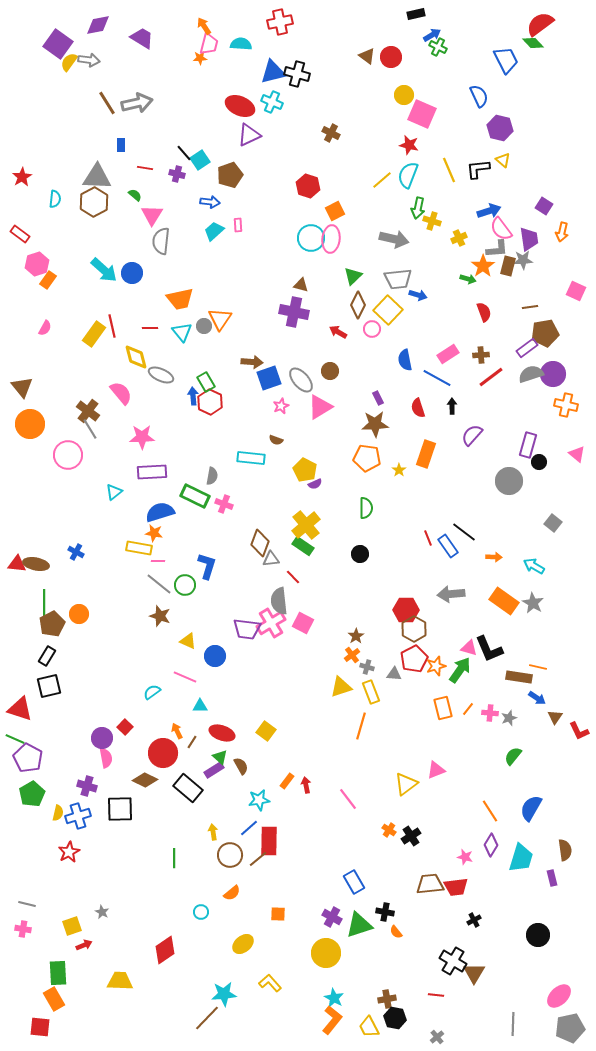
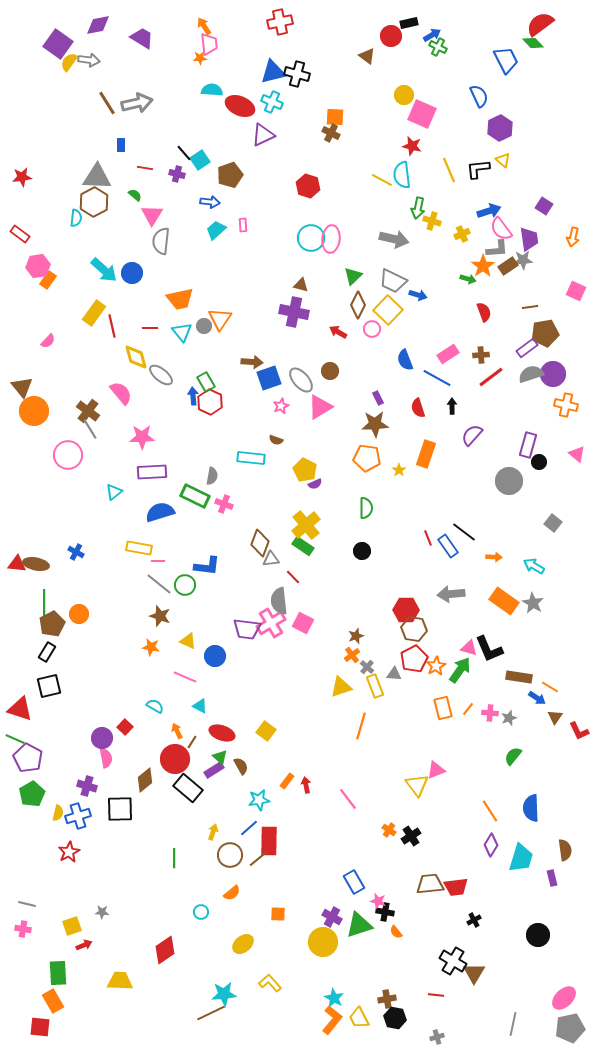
black rectangle at (416, 14): moved 7 px left, 9 px down
pink trapezoid at (209, 44): rotated 20 degrees counterclockwise
cyan semicircle at (241, 44): moved 29 px left, 46 px down
red circle at (391, 57): moved 21 px up
purple hexagon at (500, 128): rotated 20 degrees clockwise
purple triangle at (249, 135): moved 14 px right
red star at (409, 145): moved 3 px right, 1 px down
cyan semicircle at (408, 175): moved 6 px left; rotated 28 degrees counterclockwise
red star at (22, 177): rotated 24 degrees clockwise
yellow line at (382, 180): rotated 70 degrees clockwise
cyan semicircle at (55, 199): moved 21 px right, 19 px down
orange square at (335, 211): moved 94 px up; rotated 30 degrees clockwise
pink rectangle at (238, 225): moved 5 px right
cyan trapezoid at (214, 231): moved 2 px right, 1 px up
orange arrow at (562, 232): moved 11 px right, 5 px down
yellow cross at (459, 238): moved 3 px right, 4 px up
pink hexagon at (37, 264): moved 1 px right, 2 px down; rotated 10 degrees clockwise
brown rectangle at (508, 266): rotated 42 degrees clockwise
gray trapezoid at (398, 279): moved 5 px left, 2 px down; rotated 32 degrees clockwise
pink semicircle at (45, 328): moved 3 px right, 13 px down; rotated 14 degrees clockwise
yellow rectangle at (94, 334): moved 21 px up
blue semicircle at (405, 360): rotated 10 degrees counterclockwise
gray ellipse at (161, 375): rotated 15 degrees clockwise
orange circle at (30, 424): moved 4 px right, 13 px up
orange star at (154, 533): moved 3 px left, 114 px down
black circle at (360, 554): moved 2 px right, 3 px up
blue L-shape at (207, 566): rotated 80 degrees clockwise
brown hexagon at (414, 629): rotated 20 degrees counterclockwise
brown star at (356, 636): rotated 14 degrees clockwise
black rectangle at (47, 656): moved 4 px up
orange star at (436, 666): rotated 12 degrees counterclockwise
gray cross at (367, 667): rotated 24 degrees clockwise
orange line at (538, 667): moved 12 px right, 20 px down; rotated 18 degrees clockwise
cyan semicircle at (152, 692): moved 3 px right, 14 px down; rotated 66 degrees clockwise
yellow rectangle at (371, 692): moved 4 px right, 6 px up
cyan triangle at (200, 706): rotated 28 degrees clockwise
red circle at (163, 753): moved 12 px right, 6 px down
brown diamond at (145, 780): rotated 65 degrees counterclockwise
yellow triangle at (406, 784): moved 11 px right, 1 px down; rotated 30 degrees counterclockwise
blue semicircle at (531, 808): rotated 32 degrees counterclockwise
yellow arrow at (213, 832): rotated 28 degrees clockwise
pink star at (465, 857): moved 87 px left, 44 px down
gray star at (102, 912): rotated 24 degrees counterclockwise
yellow circle at (326, 953): moved 3 px left, 11 px up
pink ellipse at (559, 996): moved 5 px right, 2 px down
orange rectangle at (54, 999): moved 1 px left, 2 px down
brown line at (207, 1018): moved 4 px right, 5 px up; rotated 20 degrees clockwise
gray line at (513, 1024): rotated 10 degrees clockwise
yellow trapezoid at (369, 1027): moved 10 px left, 9 px up
gray cross at (437, 1037): rotated 24 degrees clockwise
